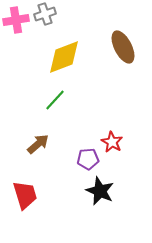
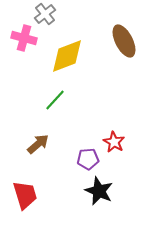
gray cross: rotated 20 degrees counterclockwise
pink cross: moved 8 px right, 18 px down; rotated 25 degrees clockwise
brown ellipse: moved 1 px right, 6 px up
yellow diamond: moved 3 px right, 1 px up
red star: moved 2 px right
black star: moved 1 px left
